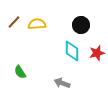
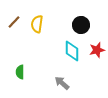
yellow semicircle: rotated 78 degrees counterclockwise
red star: moved 3 px up
green semicircle: rotated 32 degrees clockwise
gray arrow: rotated 21 degrees clockwise
